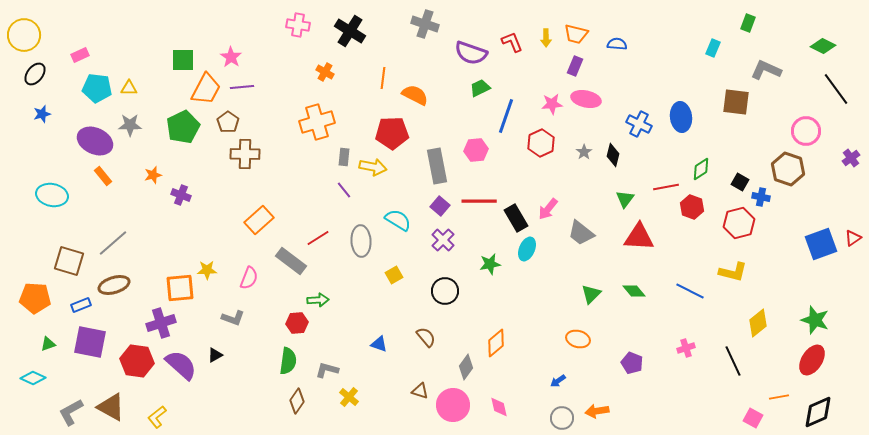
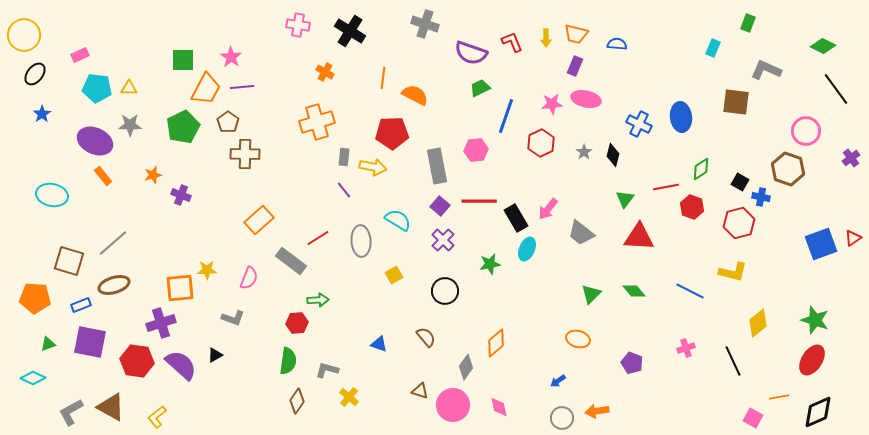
blue star at (42, 114): rotated 18 degrees counterclockwise
